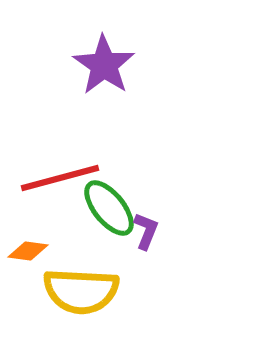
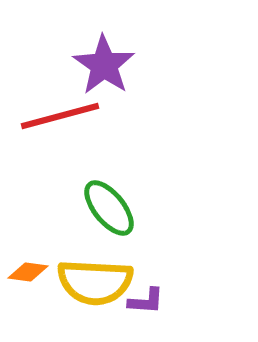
red line: moved 62 px up
purple L-shape: moved 70 px down; rotated 72 degrees clockwise
orange diamond: moved 21 px down
yellow semicircle: moved 14 px right, 9 px up
